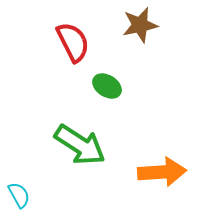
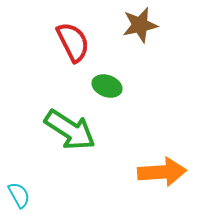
green ellipse: rotated 12 degrees counterclockwise
green arrow: moved 10 px left, 15 px up
